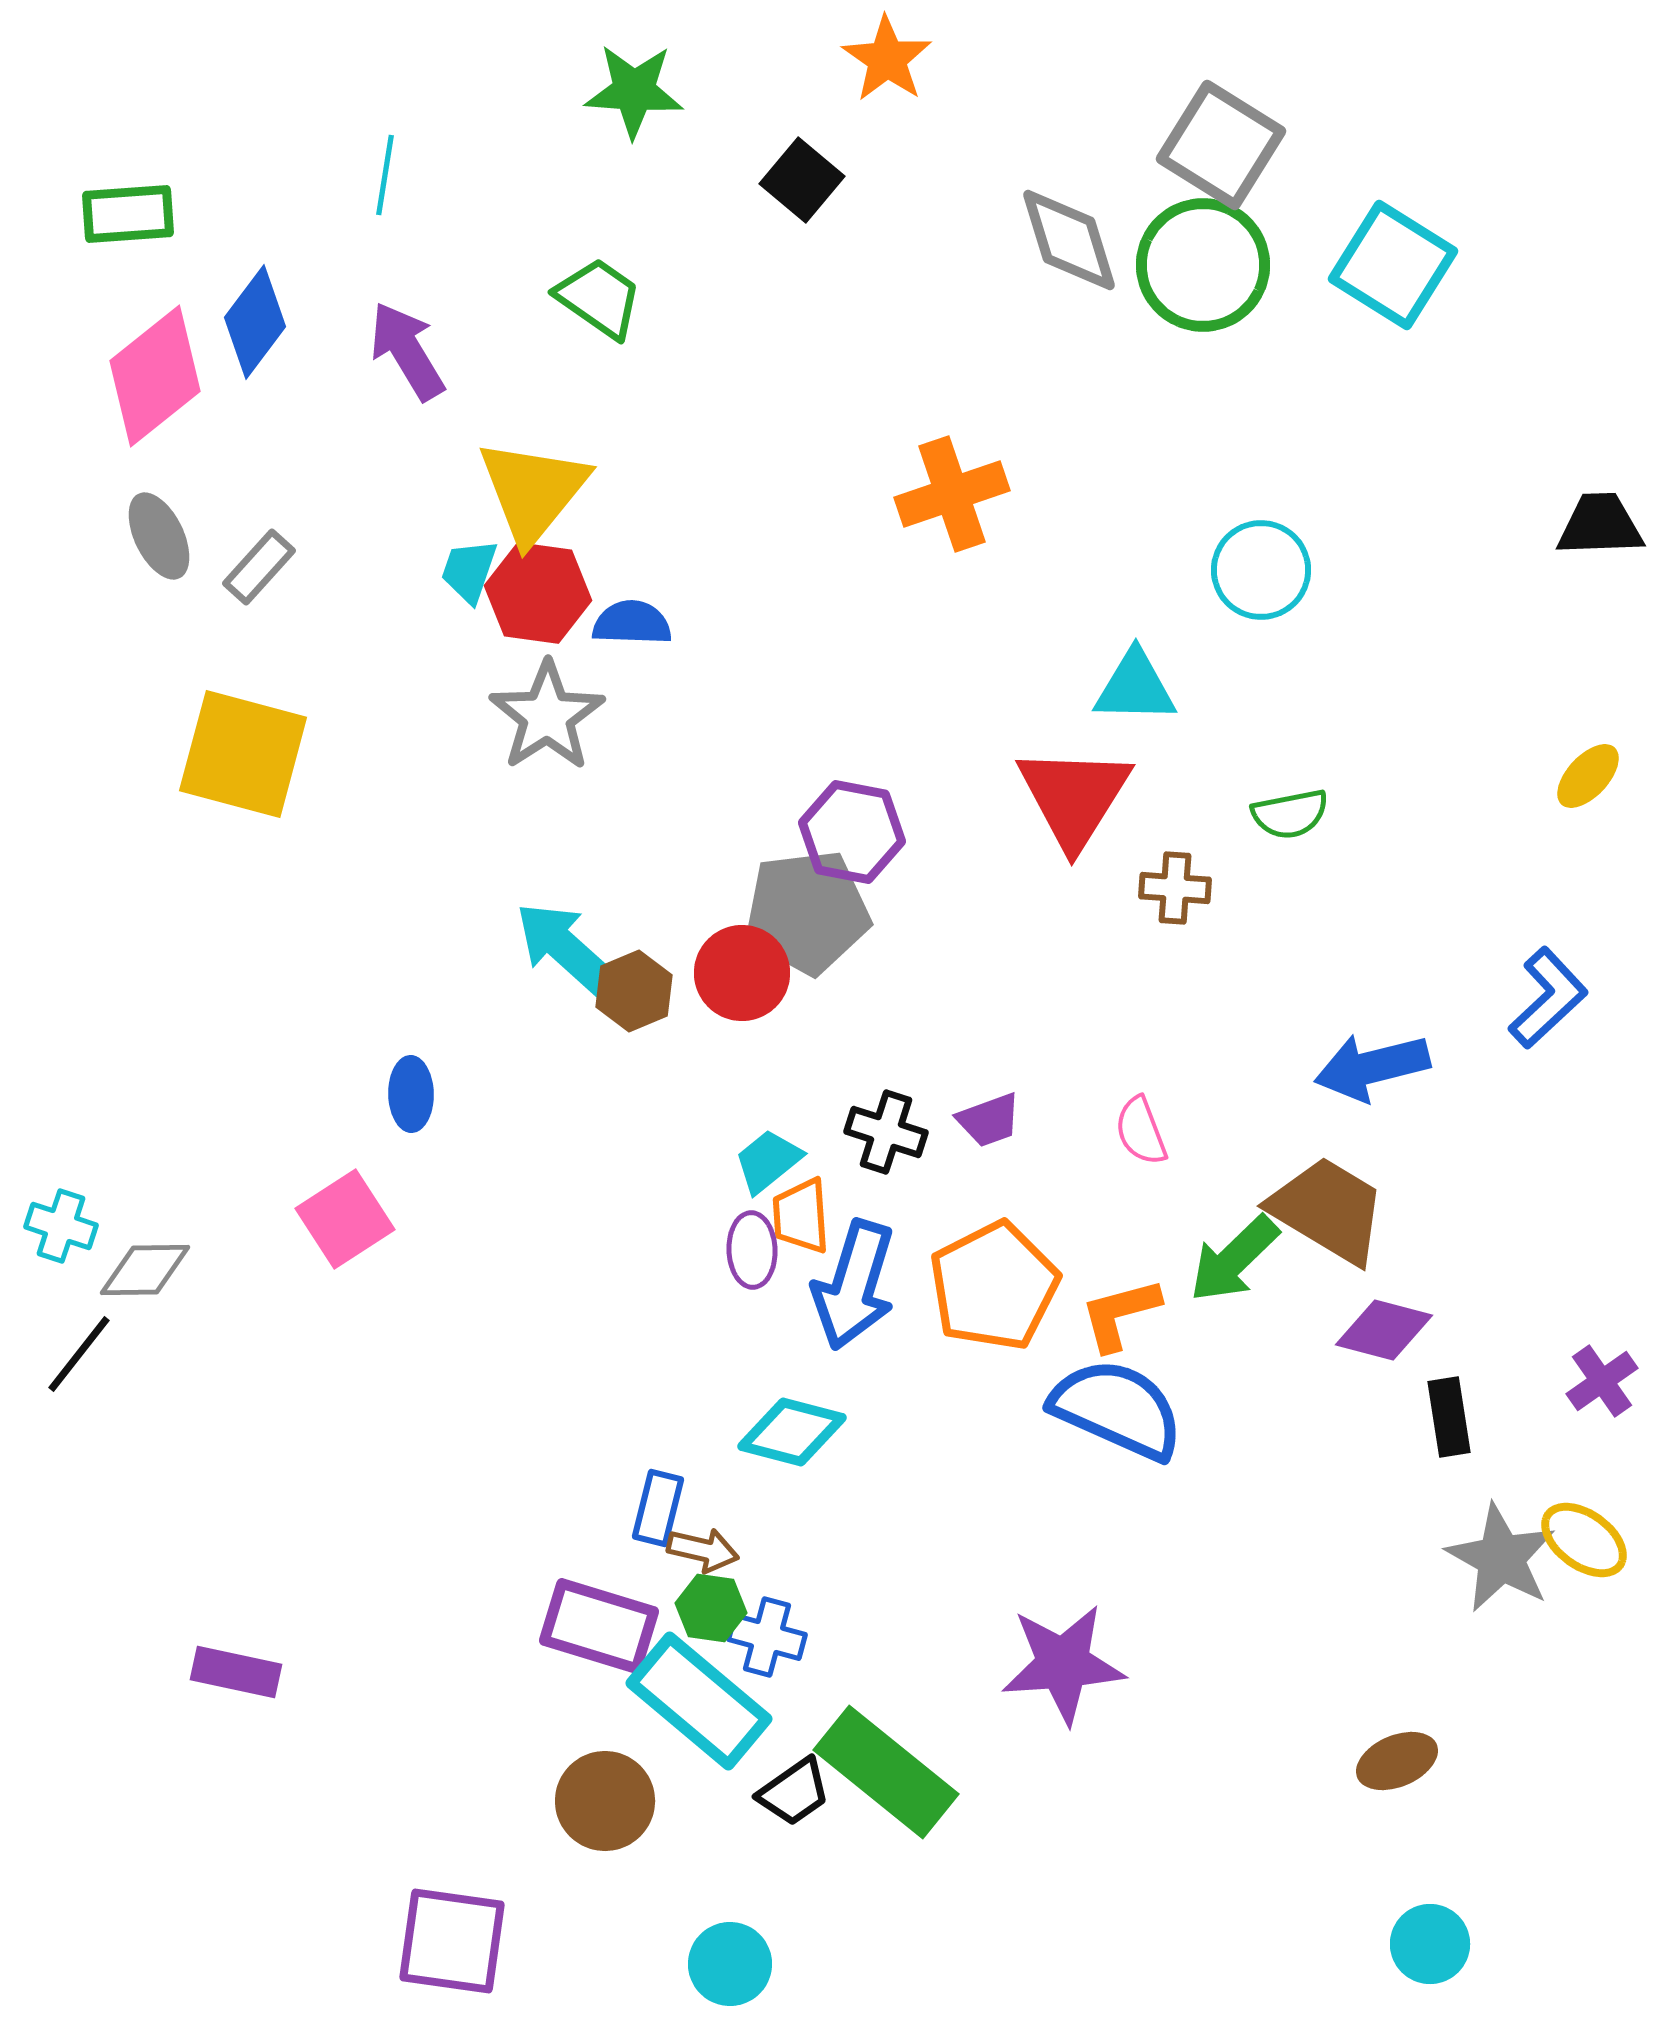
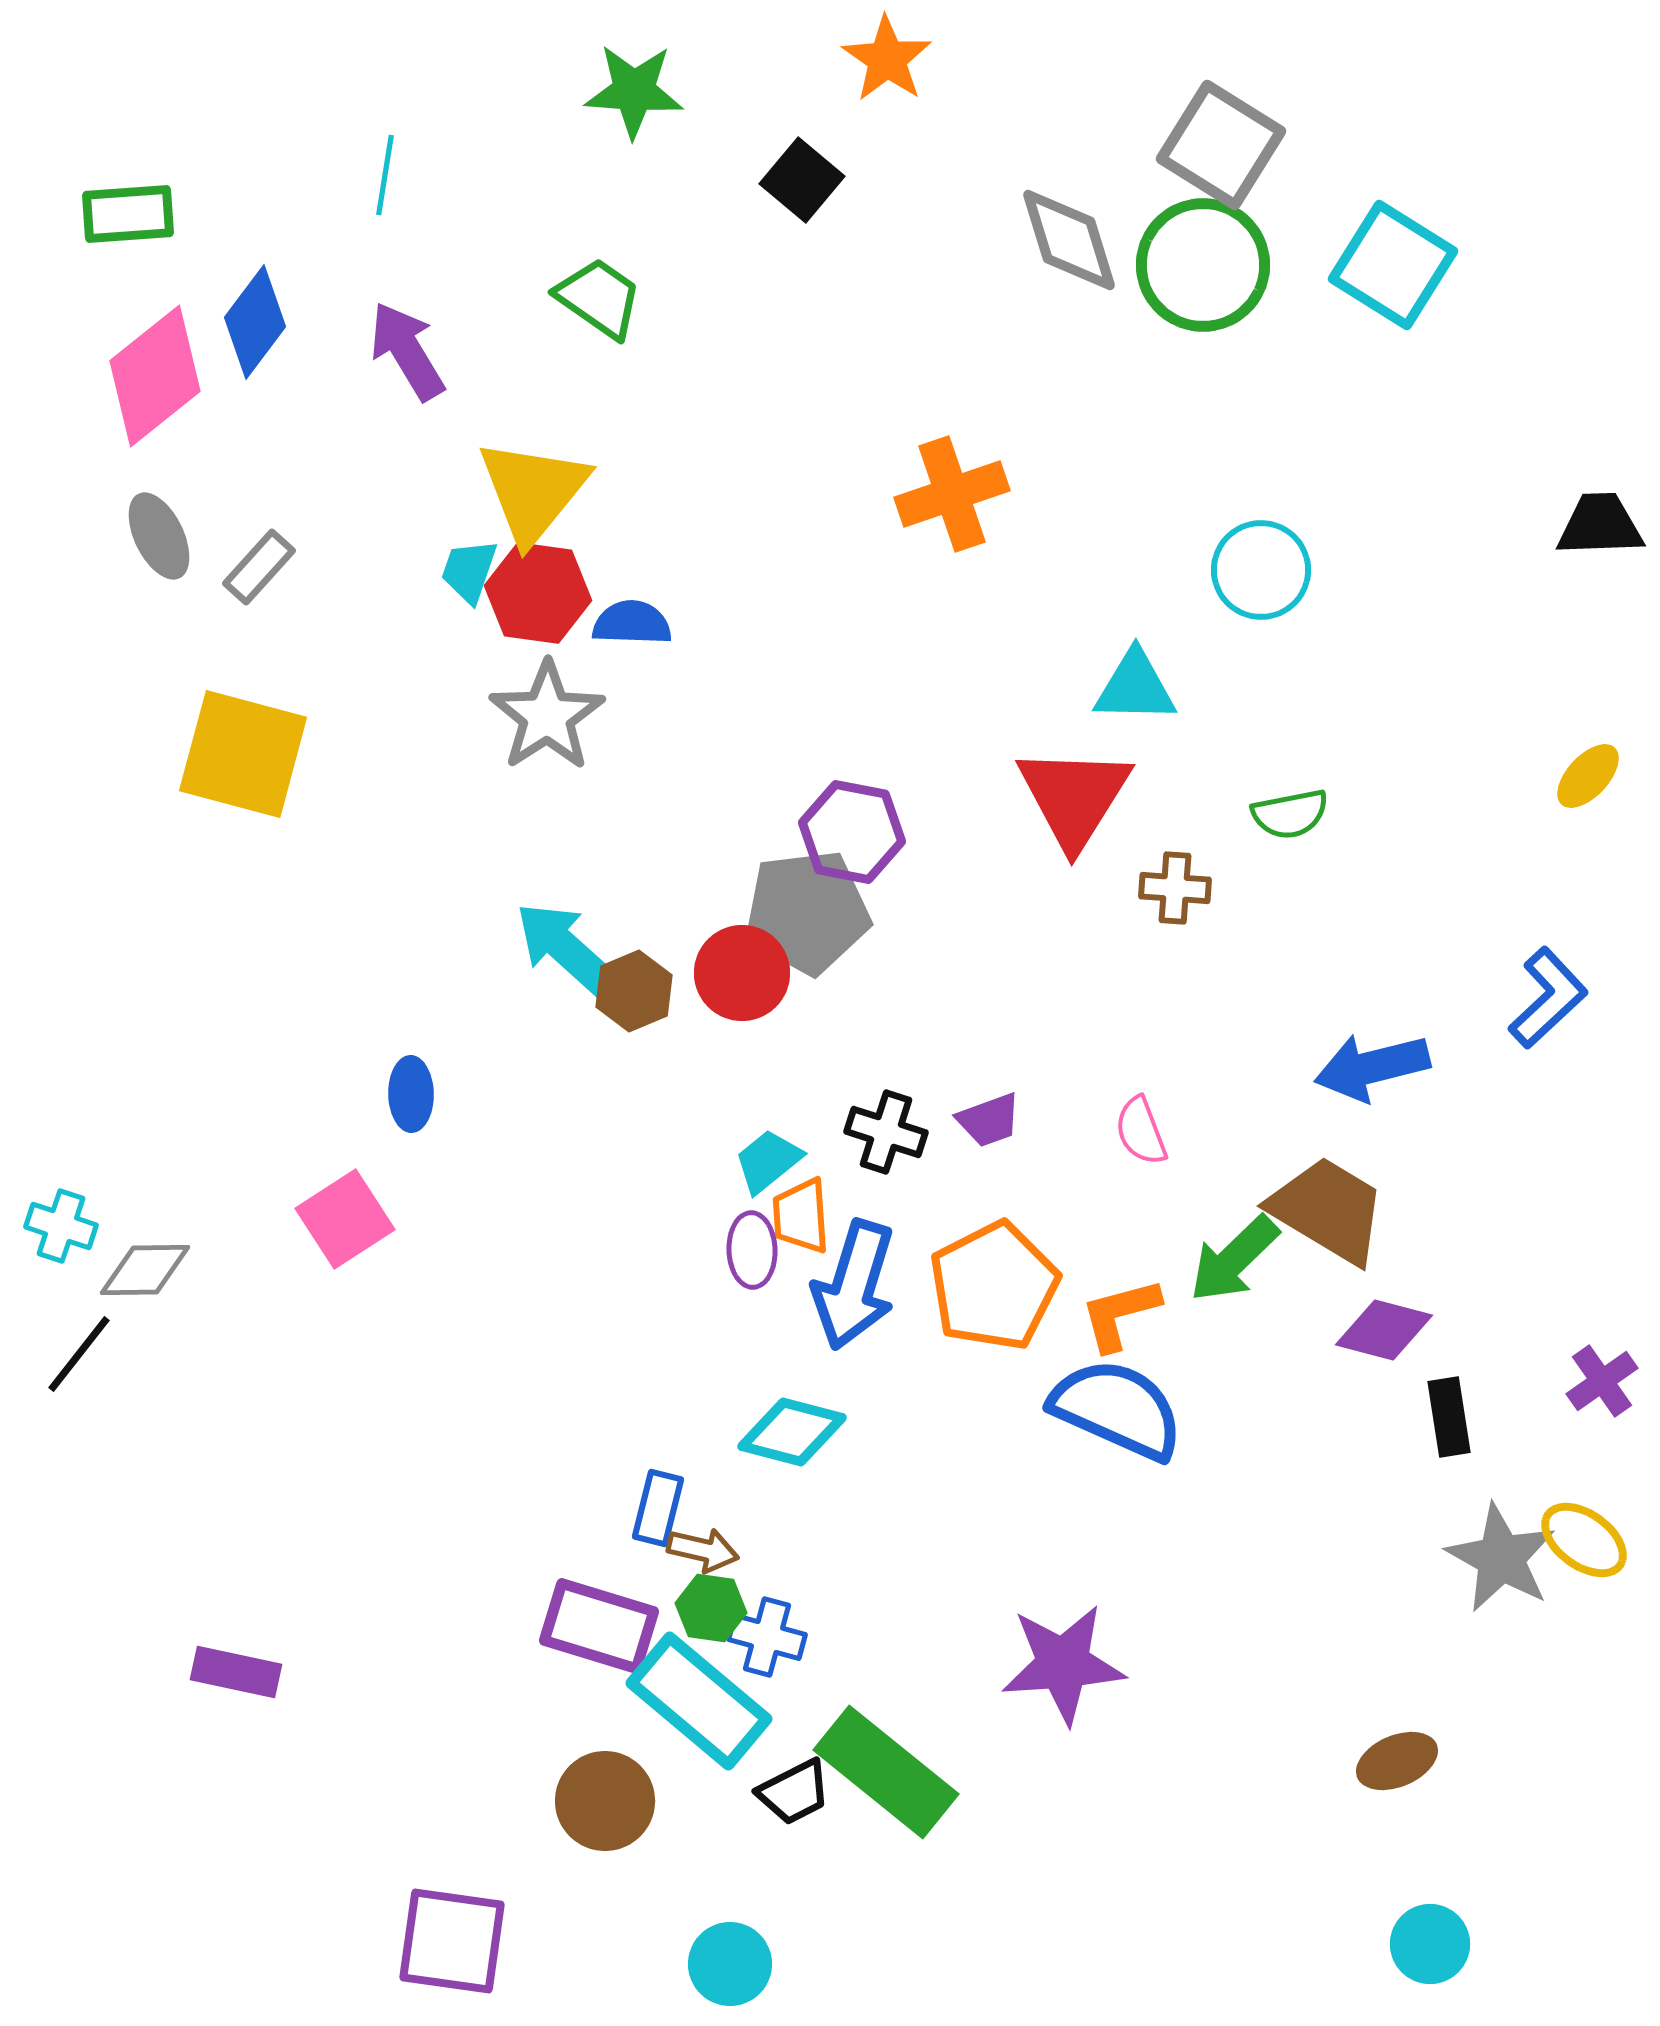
black trapezoid at (794, 1792): rotated 8 degrees clockwise
